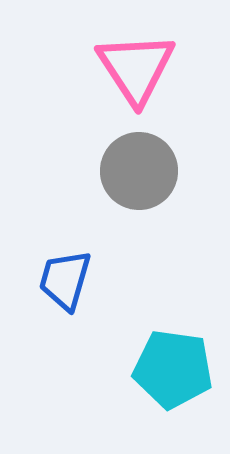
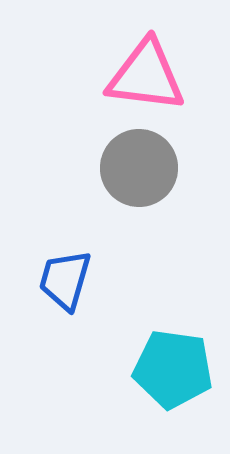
pink triangle: moved 10 px right, 8 px down; rotated 50 degrees counterclockwise
gray circle: moved 3 px up
